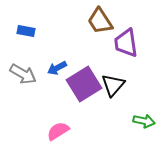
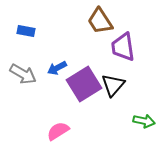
purple trapezoid: moved 3 px left, 4 px down
